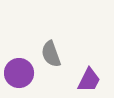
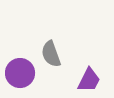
purple circle: moved 1 px right
